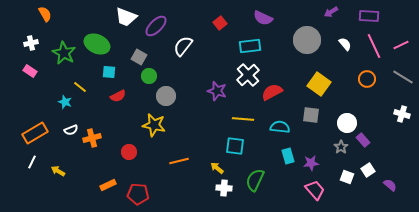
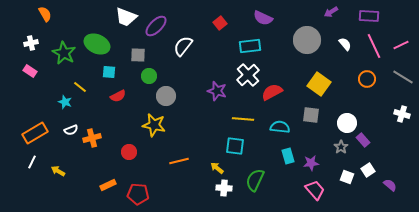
gray square at (139, 57): moved 1 px left, 2 px up; rotated 28 degrees counterclockwise
